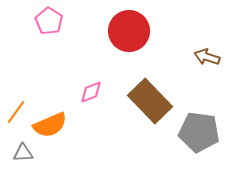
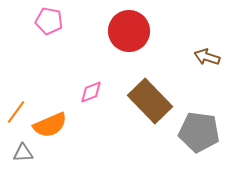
pink pentagon: rotated 20 degrees counterclockwise
